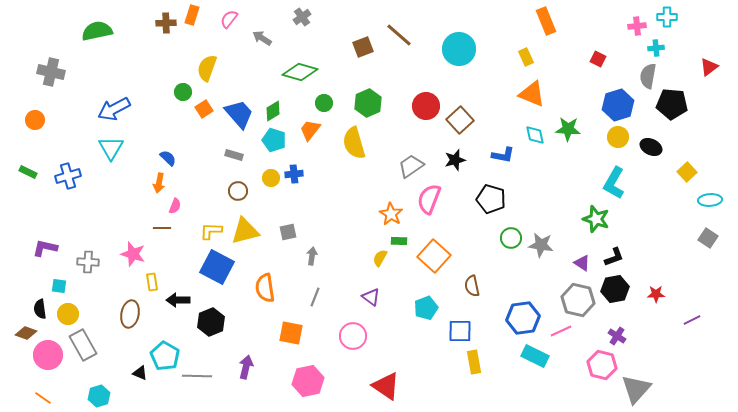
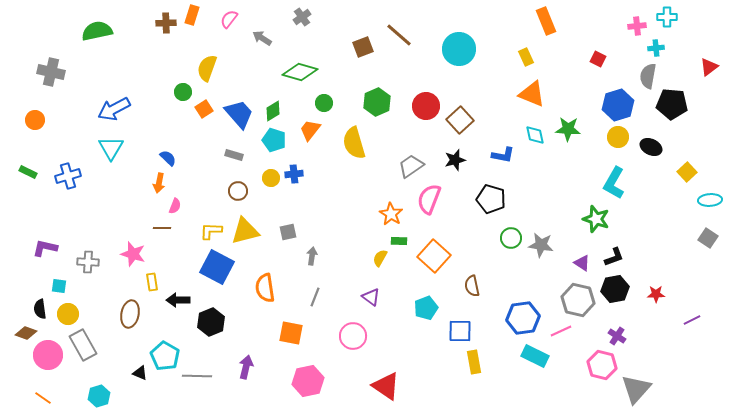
green hexagon at (368, 103): moved 9 px right, 1 px up
